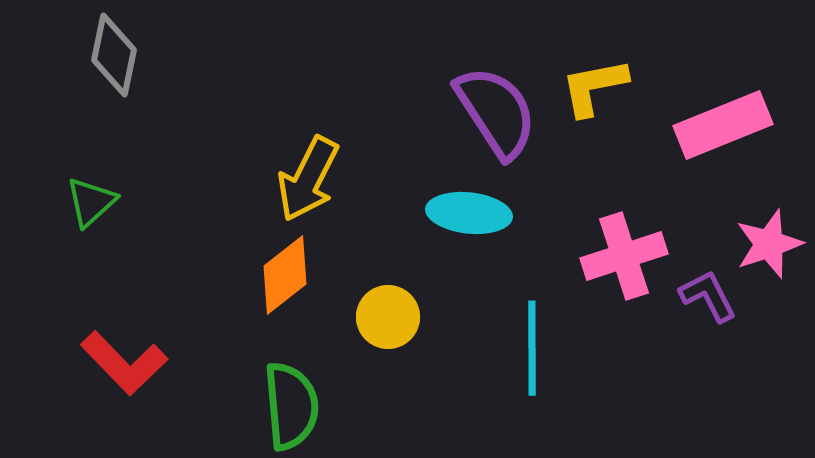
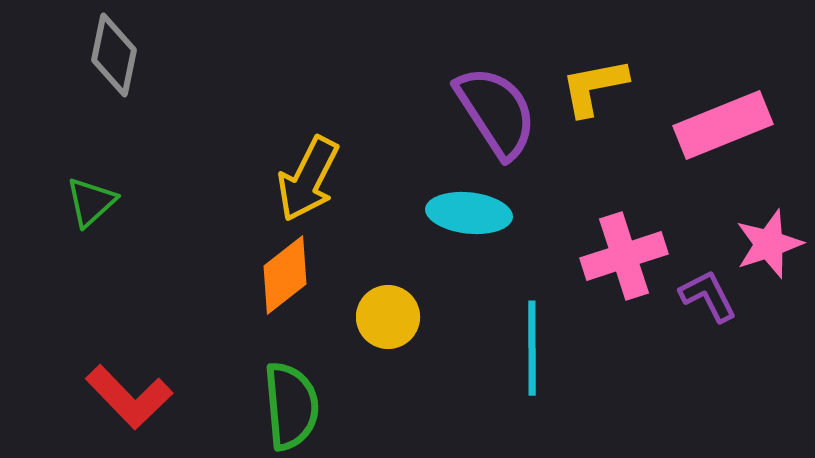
red L-shape: moved 5 px right, 34 px down
